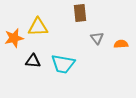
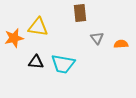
yellow triangle: rotated 10 degrees clockwise
black triangle: moved 3 px right, 1 px down
